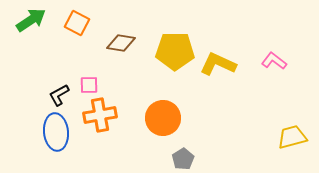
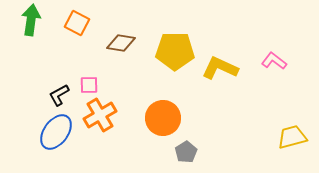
green arrow: rotated 48 degrees counterclockwise
yellow L-shape: moved 2 px right, 4 px down
orange cross: rotated 20 degrees counterclockwise
blue ellipse: rotated 42 degrees clockwise
gray pentagon: moved 3 px right, 7 px up
